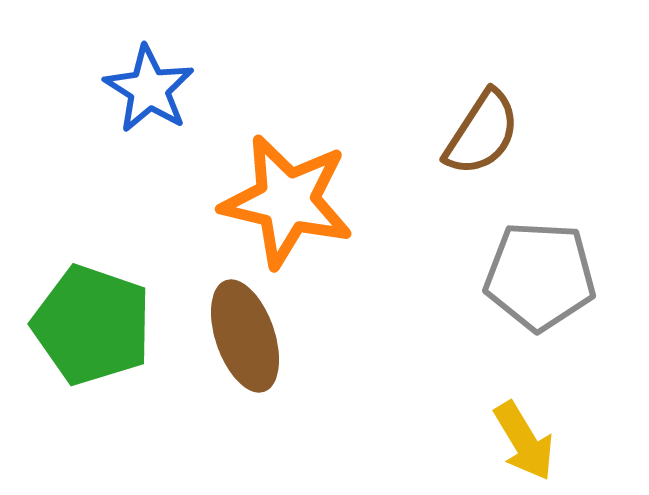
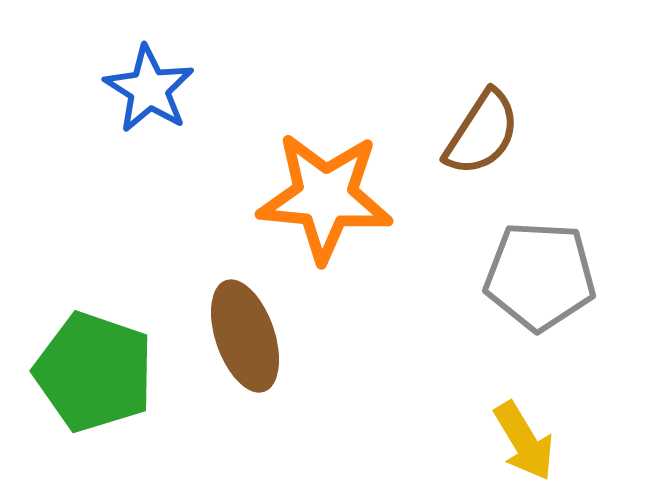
orange star: moved 38 px right, 4 px up; rotated 8 degrees counterclockwise
green pentagon: moved 2 px right, 47 px down
